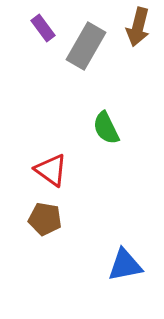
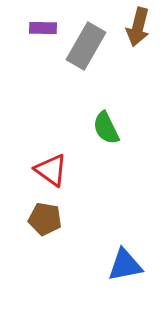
purple rectangle: rotated 52 degrees counterclockwise
